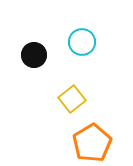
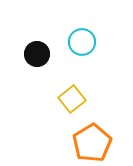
black circle: moved 3 px right, 1 px up
